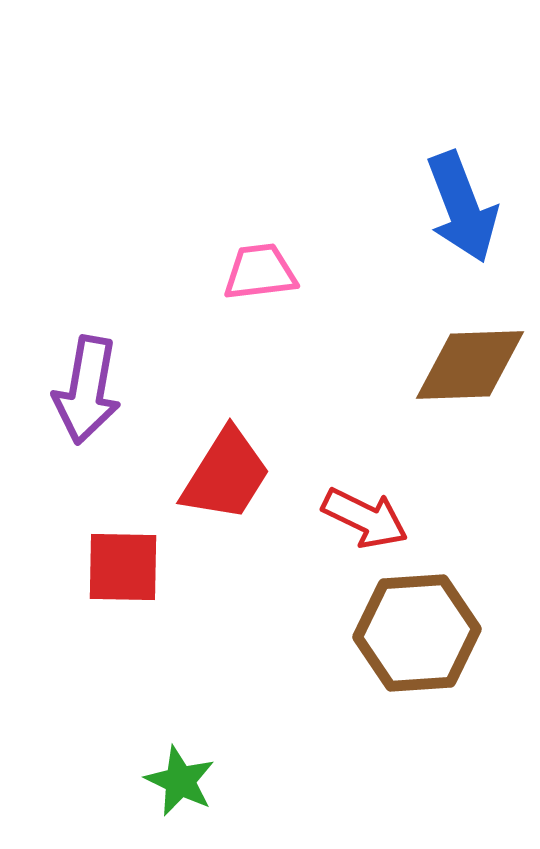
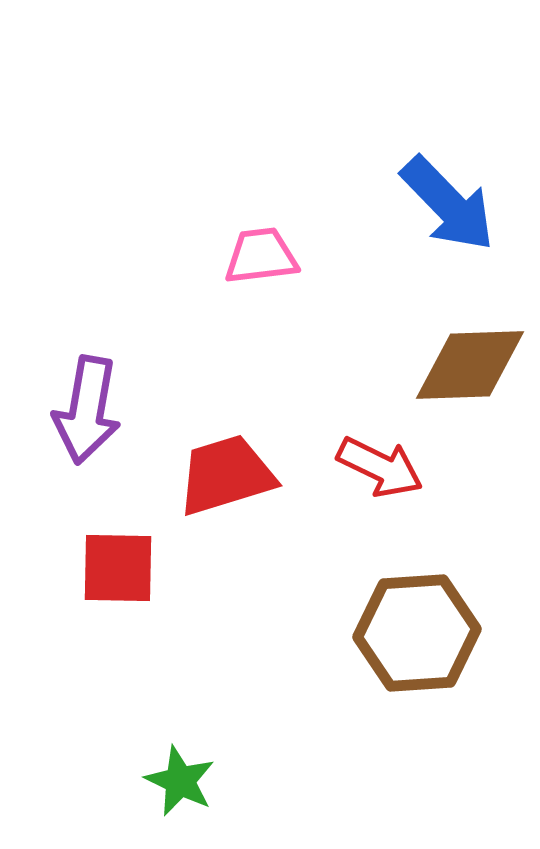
blue arrow: moved 14 px left, 3 px up; rotated 23 degrees counterclockwise
pink trapezoid: moved 1 px right, 16 px up
purple arrow: moved 20 px down
red trapezoid: rotated 139 degrees counterclockwise
red arrow: moved 15 px right, 51 px up
red square: moved 5 px left, 1 px down
